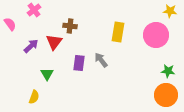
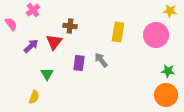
pink cross: moved 1 px left
pink semicircle: moved 1 px right
